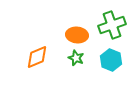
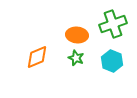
green cross: moved 1 px right, 1 px up
cyan hexagon: moved 1 px right, 1 px down
